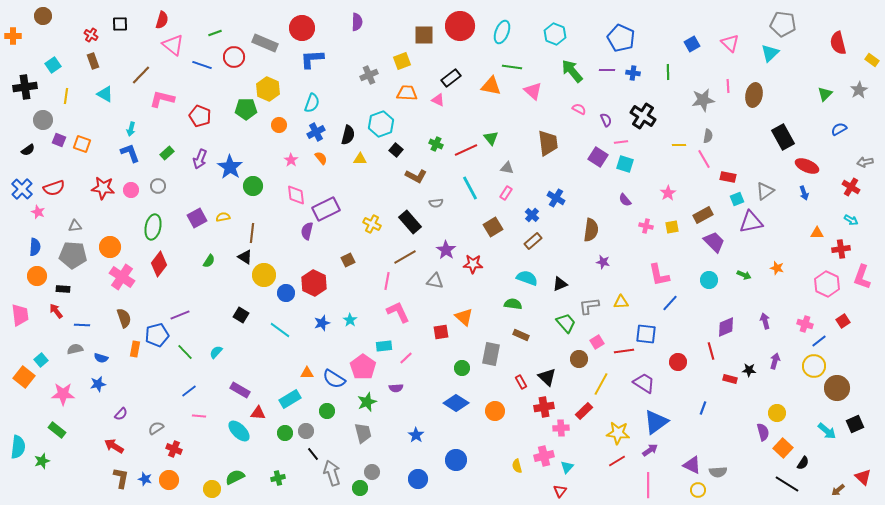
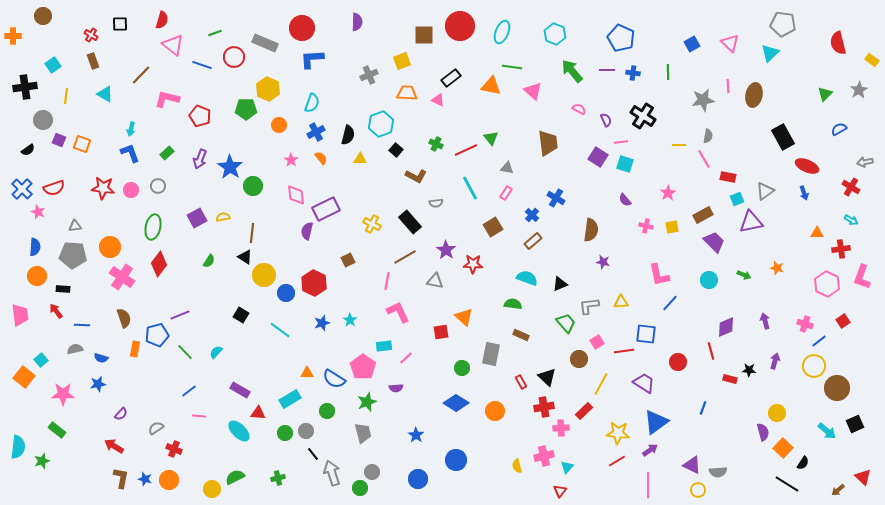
pink L-shape at (162, 99): moved 5 px right
